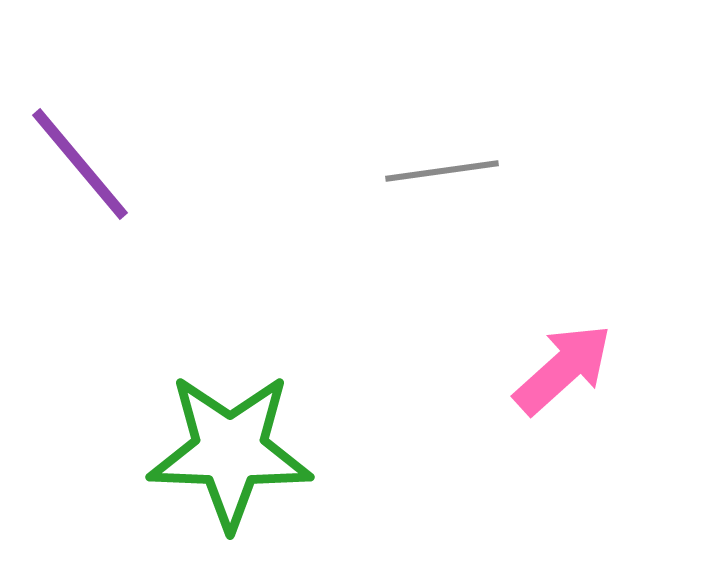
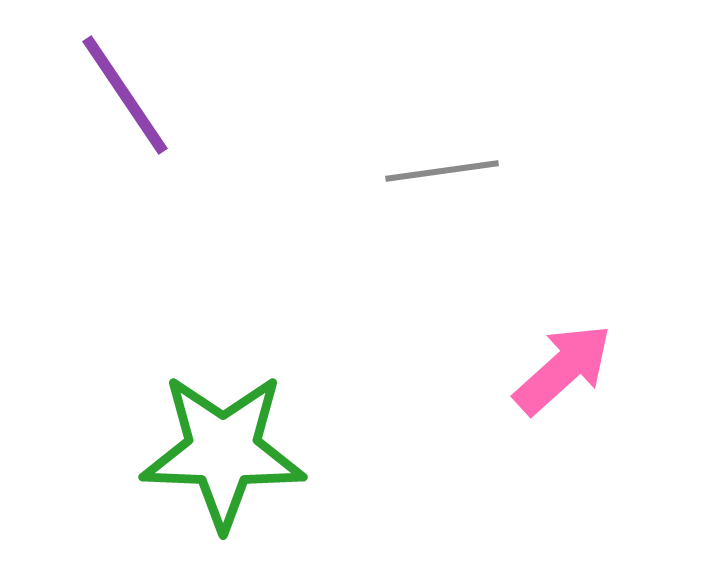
purple line: moved 45 px right, 69 px up; rotated 6 degrees clockwise
green star: moved 7 px left
